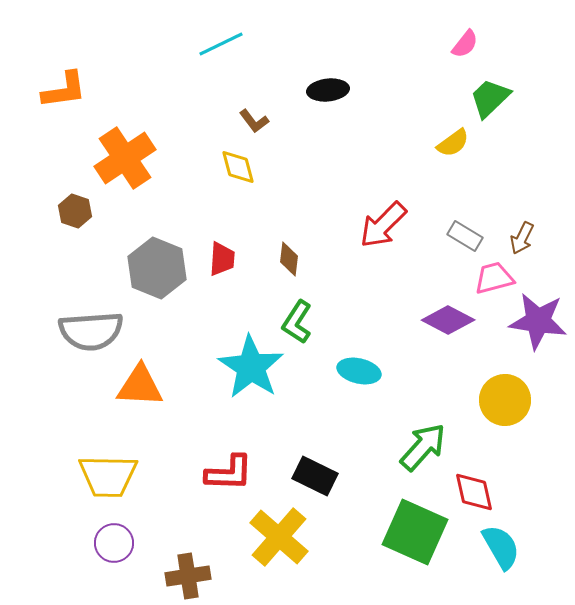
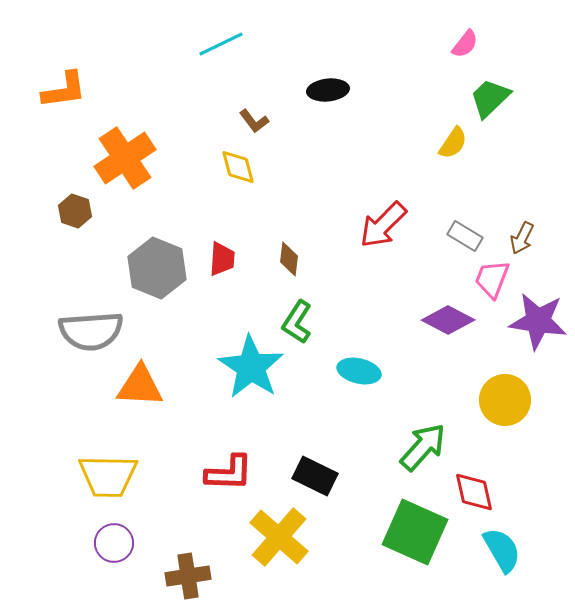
yellow semicircle: rotated 20 degrees counterclockwise
pink trapezoid: moved 2 px left, 1 px down; rotated 54 degrees counterclockwise
cyan semicircle: moved 1 px right, 3 px down
